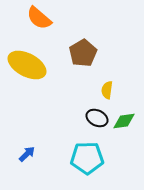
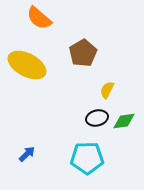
yellow semicircle: rotated 18 degrees clockwise
black ellipse: rotated 40 degrees counterclockwise
